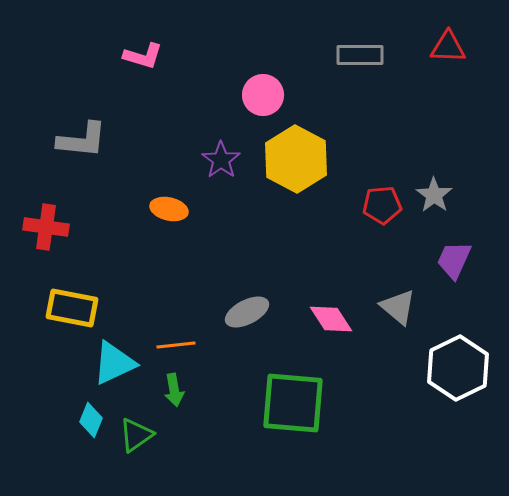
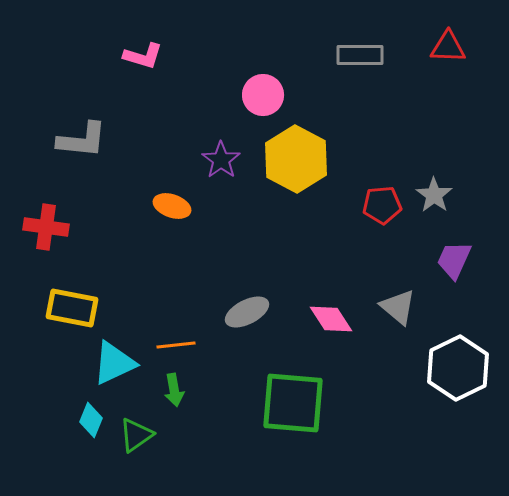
orange ellipse: moved 3 px right, 3 px up; rotated 6 degrees clockwise
